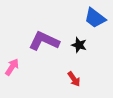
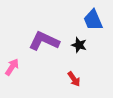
blue trapezoid: moved 2 px left, 2 px down; rotated 30 degrees clockwise
